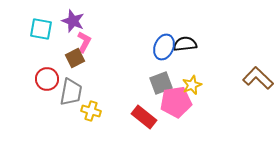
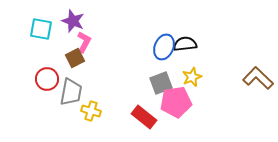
yellow star: moved 8 px up
